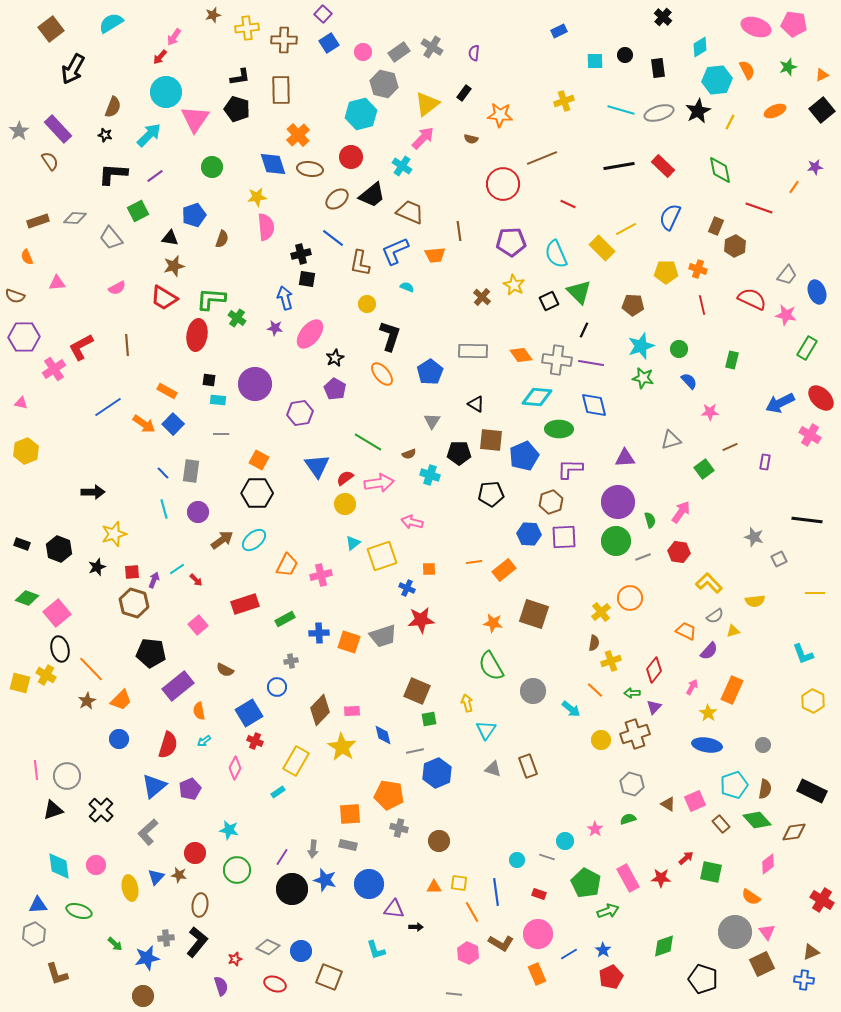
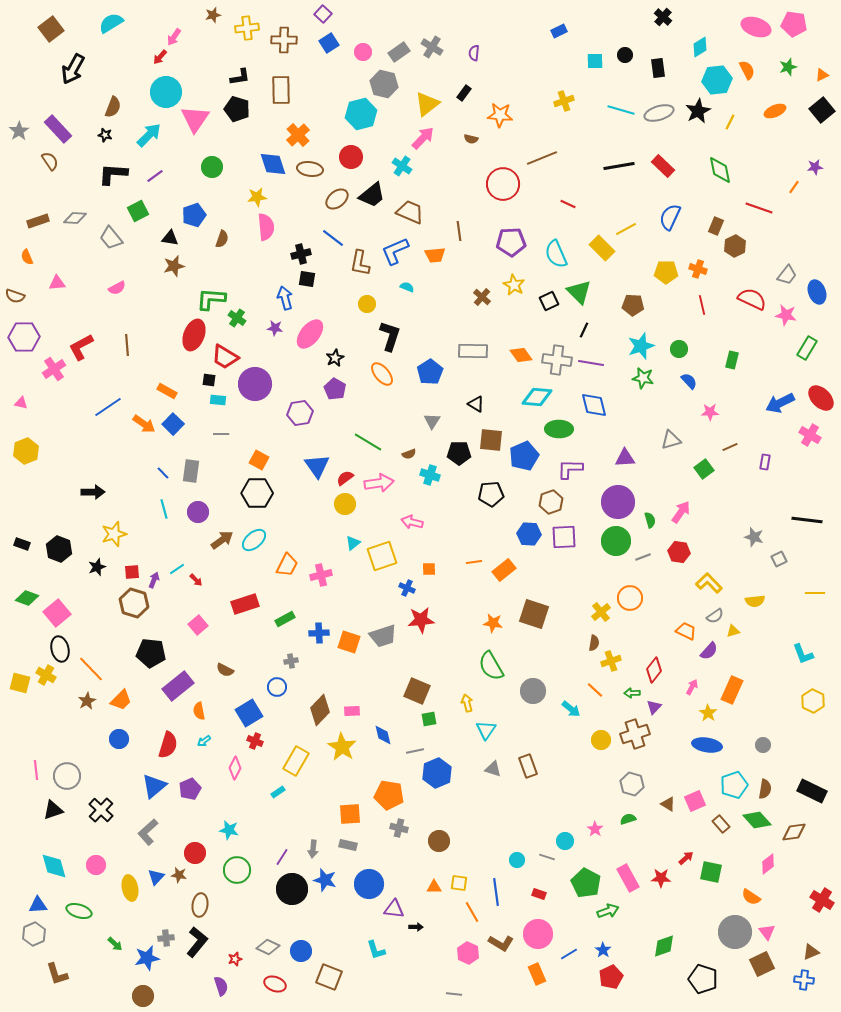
red trapezoid at (164, 298): moved 61 px right, 59 px down
red ellipse at (197, 335): moved 3 px left; rotated 12 degrees clockwise
cyan diamond at (59, 866): moved 5 px left; rotated 8 degrees counterclockwise
